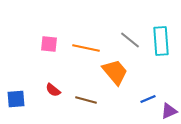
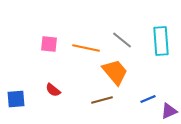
gray line: moved 8 px left
brown line: moved 16 px right; rotated 30 degrees counterclockwise
